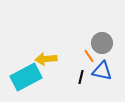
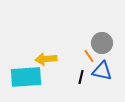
cyan rectangle: rotated 24 degrees clockwise
